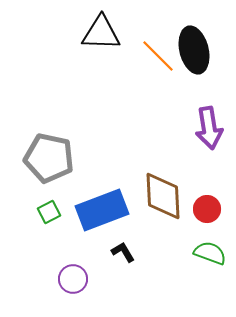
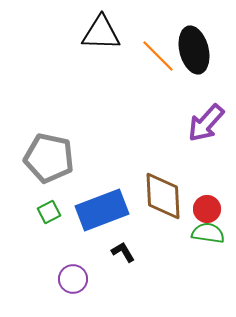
purple arrow: moved 3 px left, 5 px up; rotated 51 degrees clockwise
green semicircle: moved 2 px left, 20 px up; rotated 12 degrees counterclockwise
